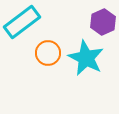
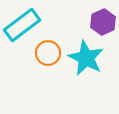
cyan rectangle: moved 3 px down
